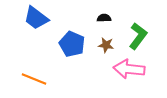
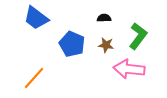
orange line: moved 1 px up; rotated 70 degrees counterclockwise
